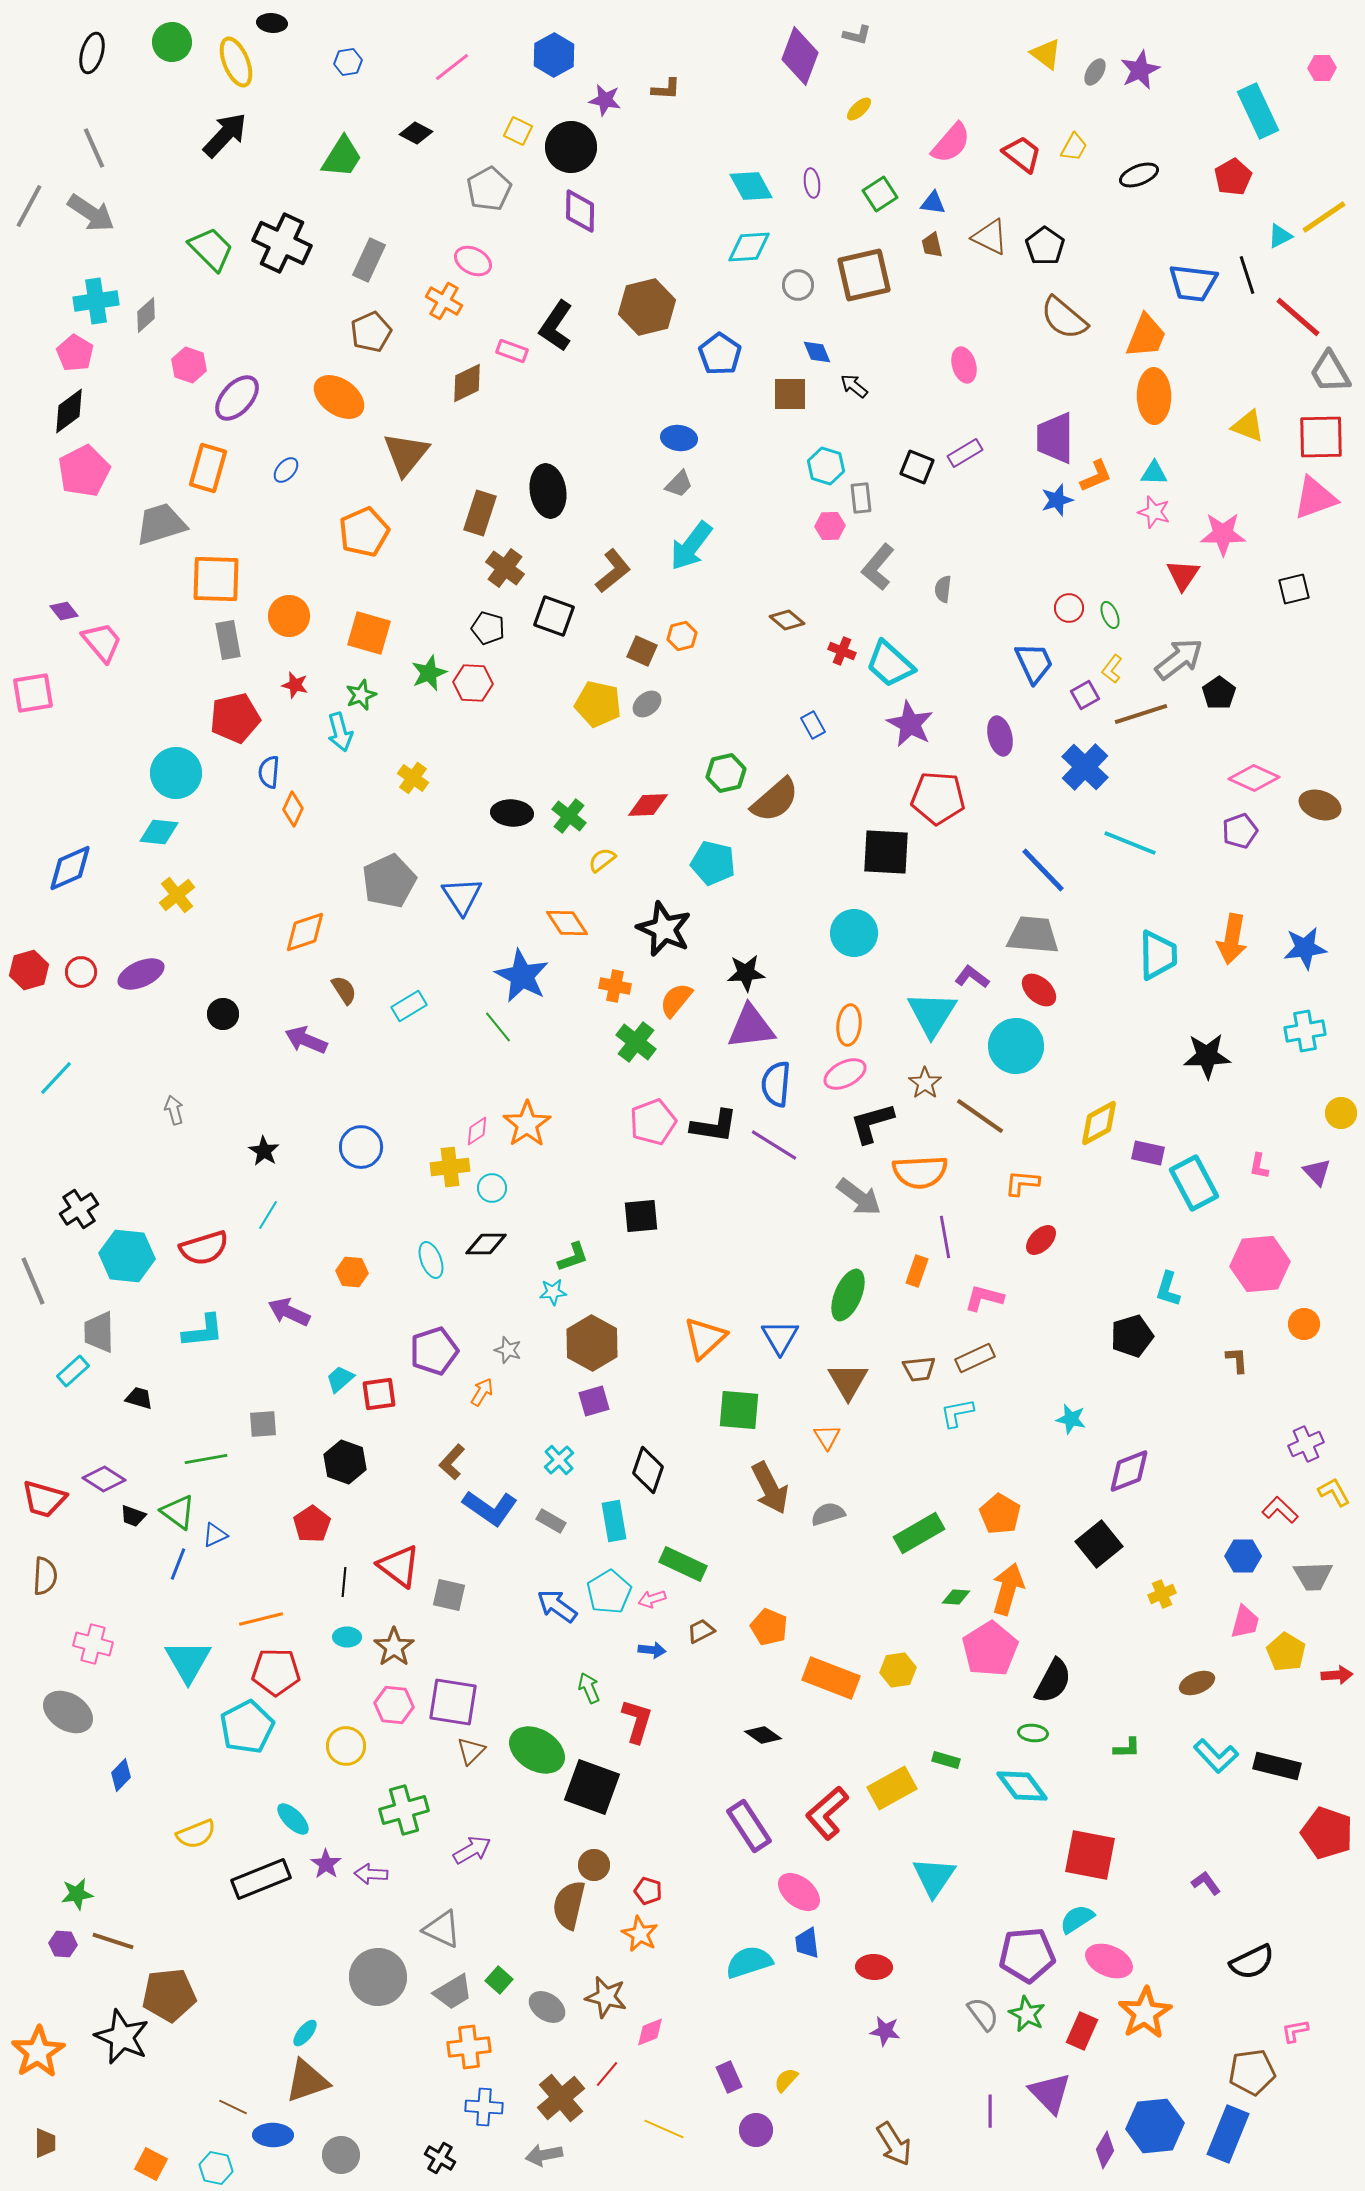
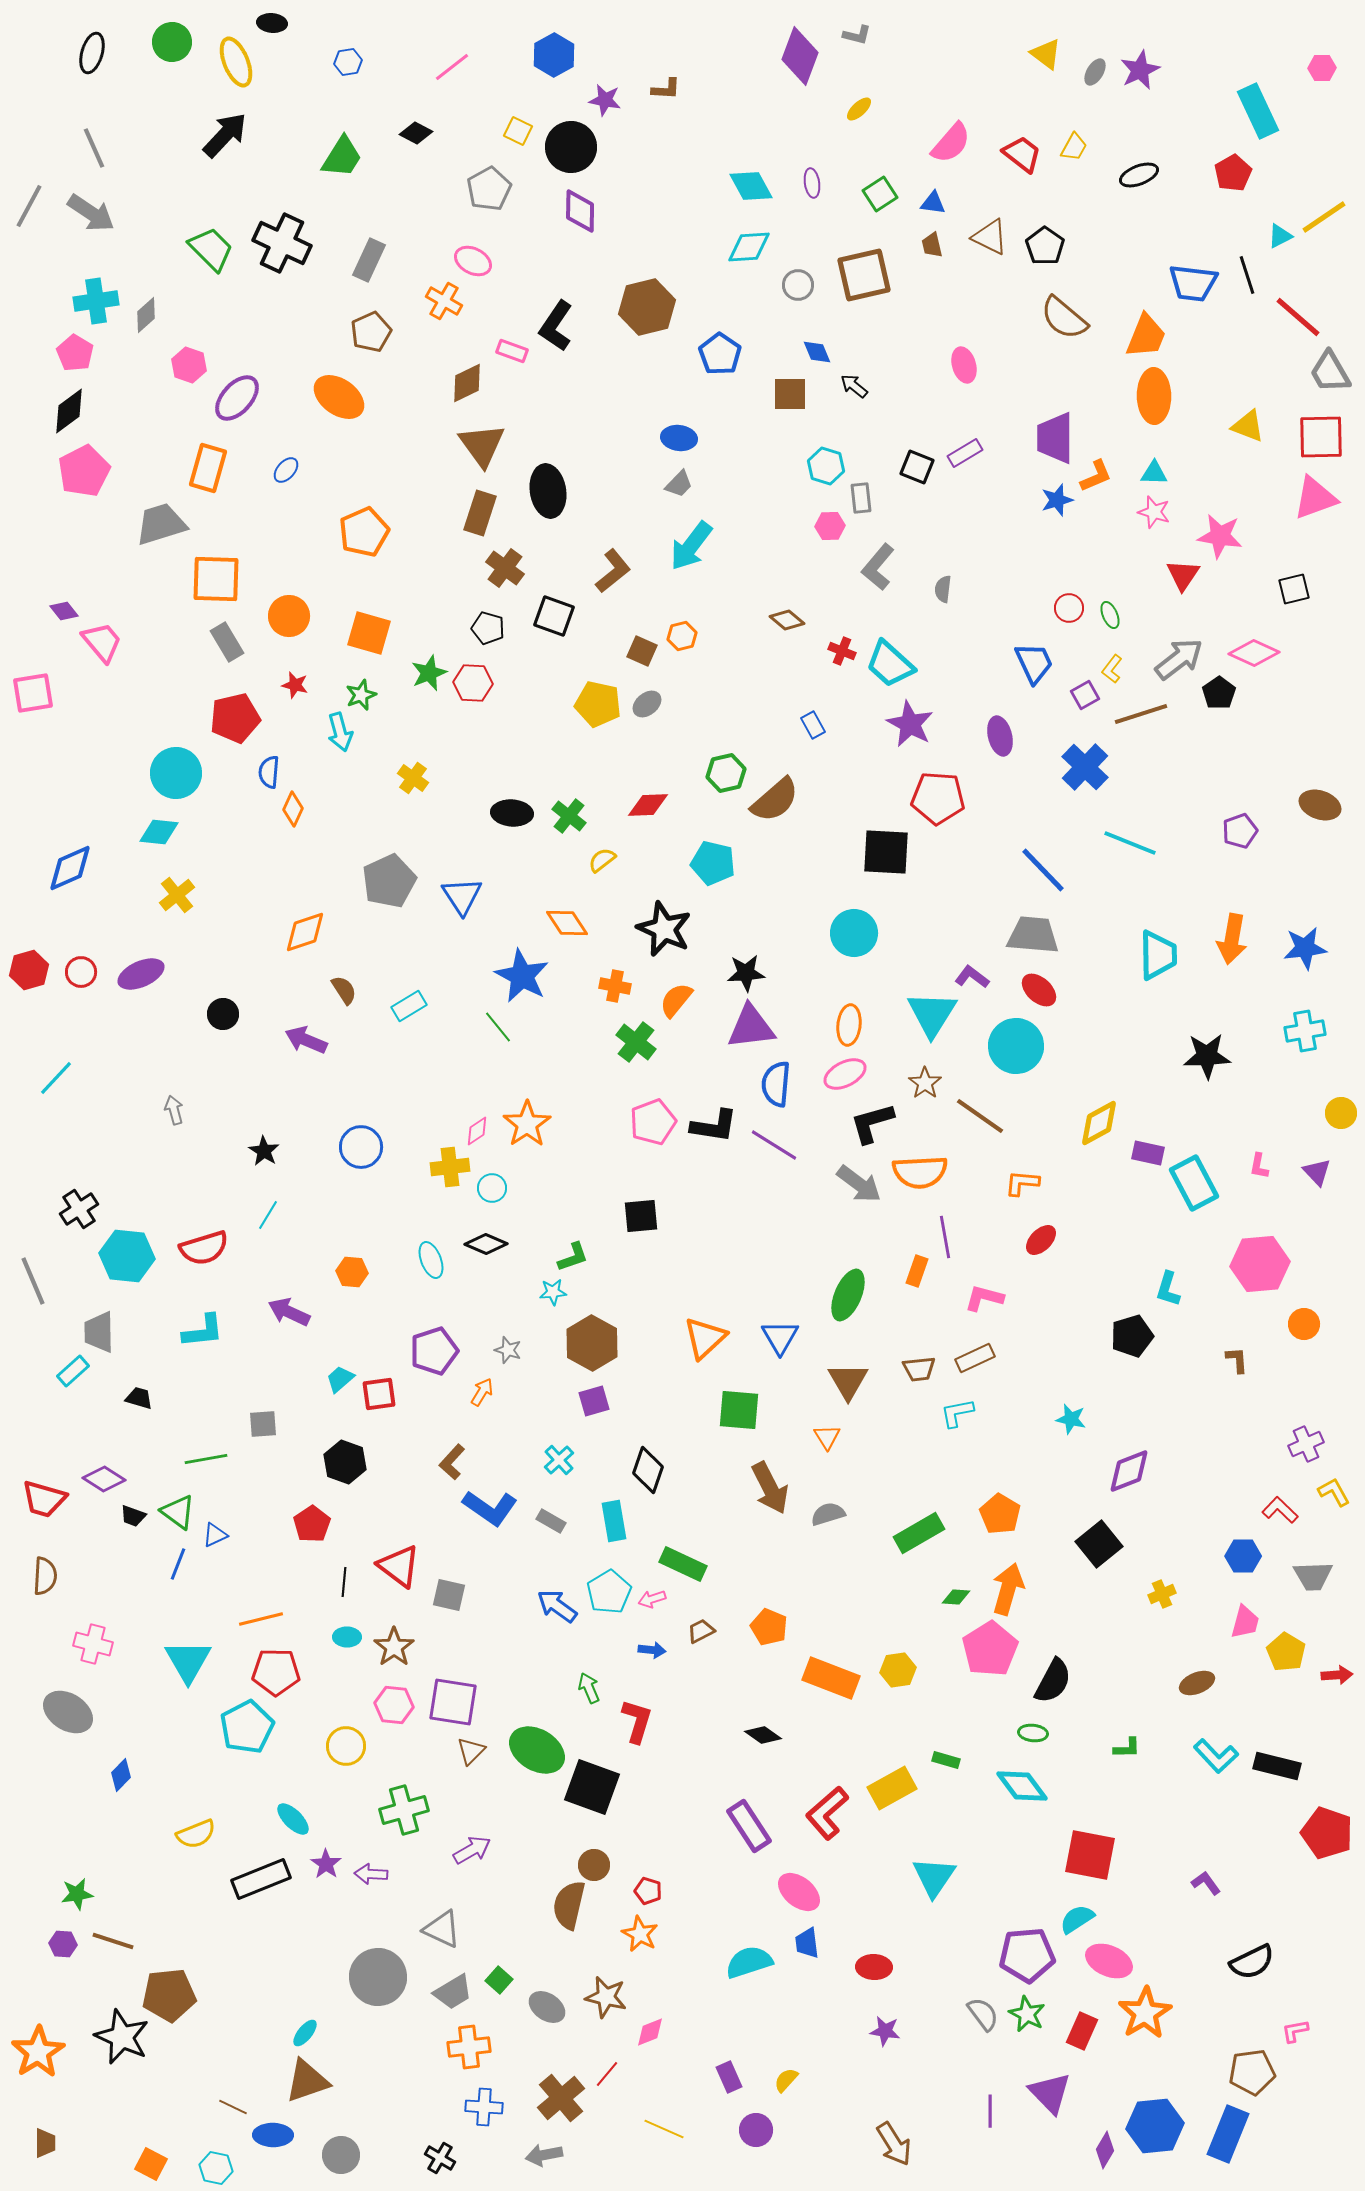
red pentagon at (1233, 177): moved 4 px up
brown triangle at (406, 454): moved 76 px right, 9 px up; rotated 15 degrees counterclockwise
pink star at (1223, 534): moved 3 px left, 2 px down; rotated 9 degrees clockwise
gray rectangle at (228, 640): moved 1 px left, 2 px down; rotated 21 degrees counterclockwise
pink diamond at (1254, 778): moved 125 px up
gray arrow at (859, 1197): moved 13 px up
black diamond at (486, 1244): rotated 24 degrees clockwise
